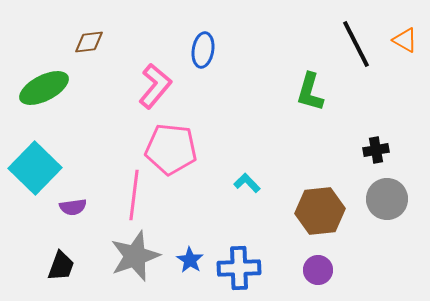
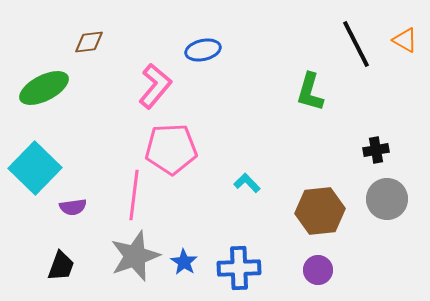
blue ellipse: rotated 68 degrees clockwise
pink pentagon: rotated 9 degrees counterclockwise
blue star: moved 6 px left, 2 px down
